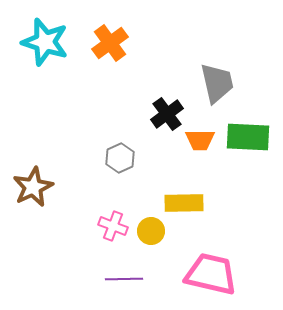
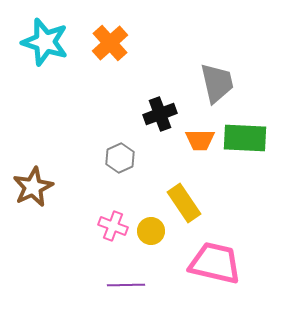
orange cross: rotated 6 degrees counterclockwise
black cross: moved 7 px left; rotated 16 degrees clockwise
green rectangle: moved 3 px left, 1 px down
yellow rectangle: rotated 57 degrees clockwise
pink trapezoid: moved 4 px right, 11 px up
purple line: moved 2 px right, 6 px down
